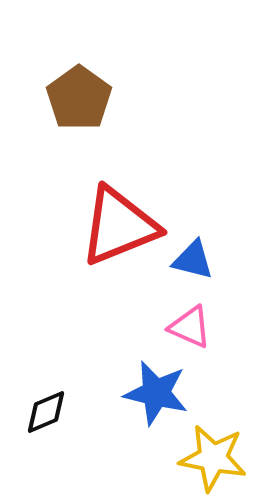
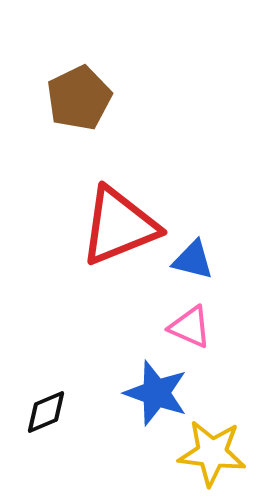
brown pentagon: rotated 10 degrees clockwise
blue star: rotated 6 degrees clockwise
yellow star: moved 1 px left, 5 px up; rotated 4 degrees counterclockwise
